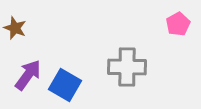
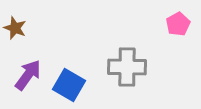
blue square: moved 4 px right
